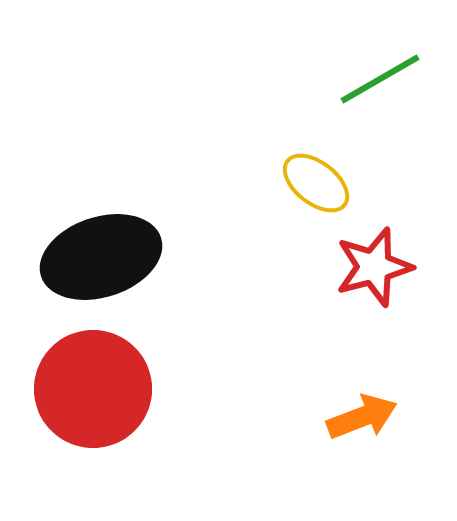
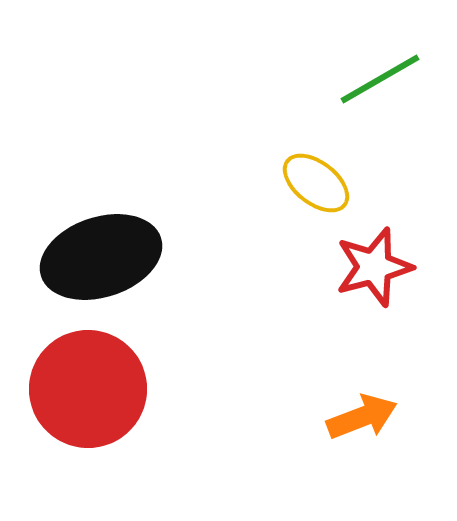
red circle: moved 5 px left
